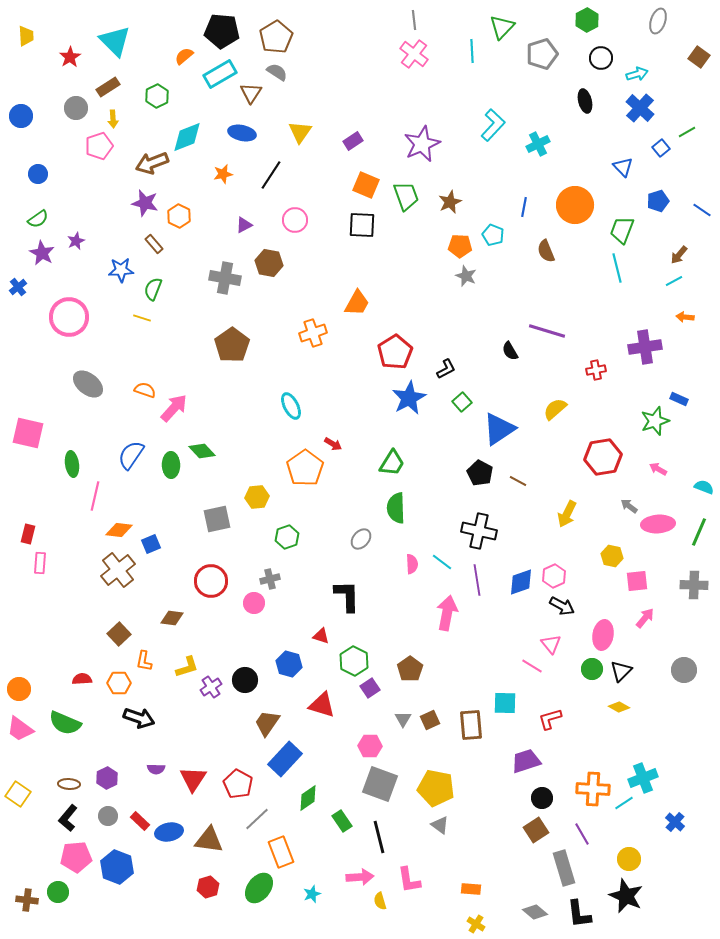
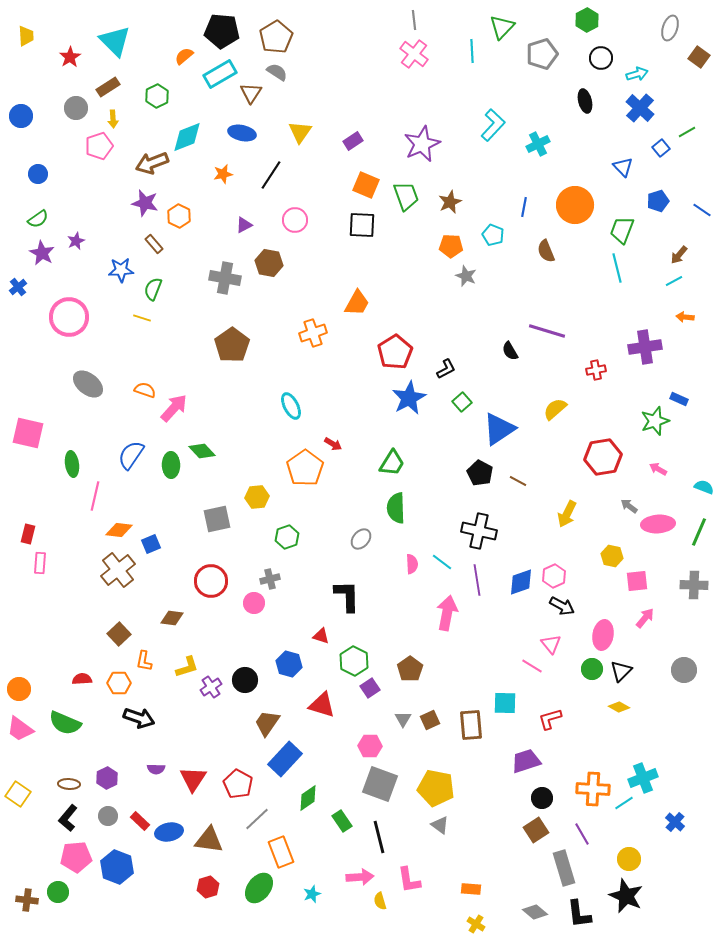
gray ellipse at (658, 21): moved 12 px right, 7 px down
orange pentagon at (460, 246): moved 9 px left
